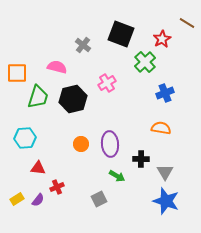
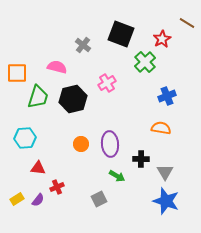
blue cross: moved 2 px right, 3 px down
